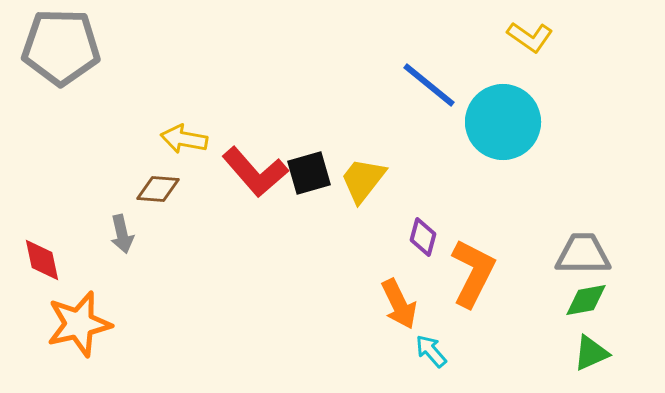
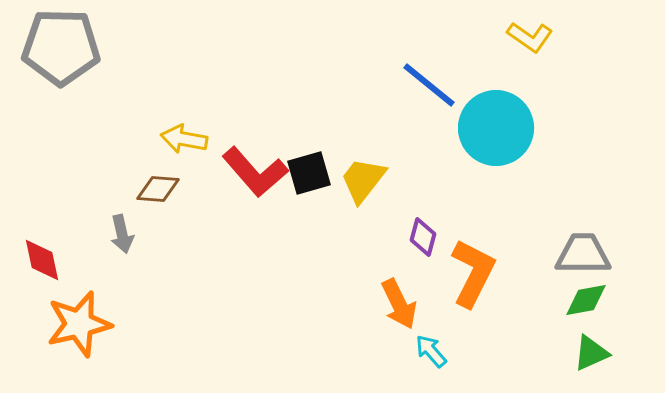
cyan circle: moved 7 px left, 6 px down
